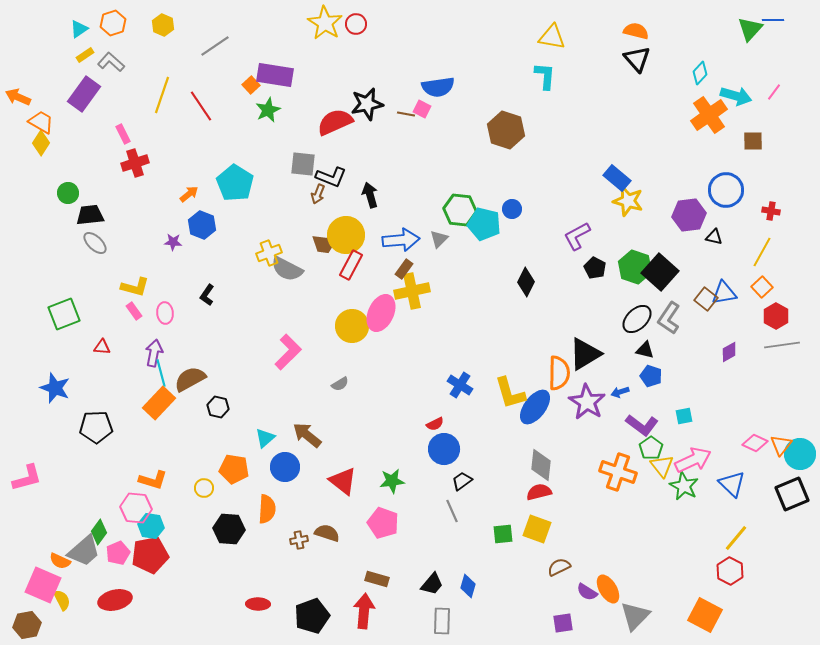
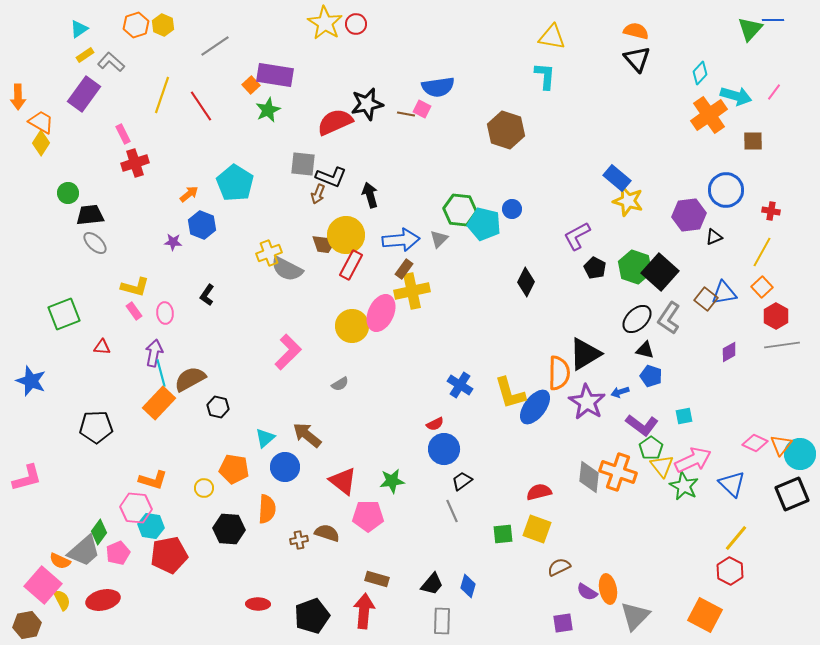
orange hexagon at (113, 23): moved 23 px right, 2 px down
orange arrow at (18, 97): rotated 115 degrees counterclockwise
black triangle at (714, 237): rotated 36 degrees counterclockwise
blue star at (55, 388): moved 24 px left, 7 px up
gray diamond at (541, 465): moved 48 px right, 12 px down
pink pentagon at (383, 523): moved 15 px left, 7 px up; rotated 20 degrees counterclockwise
red pentagon at (150, 555): moved 19 px right
pink square at (43, 585): rotated 18 degrees clockwise
orange ellipse at (608, 589): rotated 20 degrees clockwise
red ellipse at (115, 600): moved 12 px left
